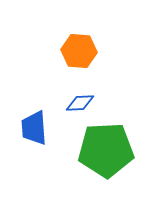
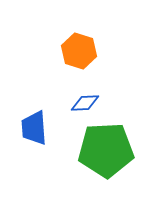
orange hexagon: rotated 12 degrees clockwise
blue diamond: moved 5 px right
